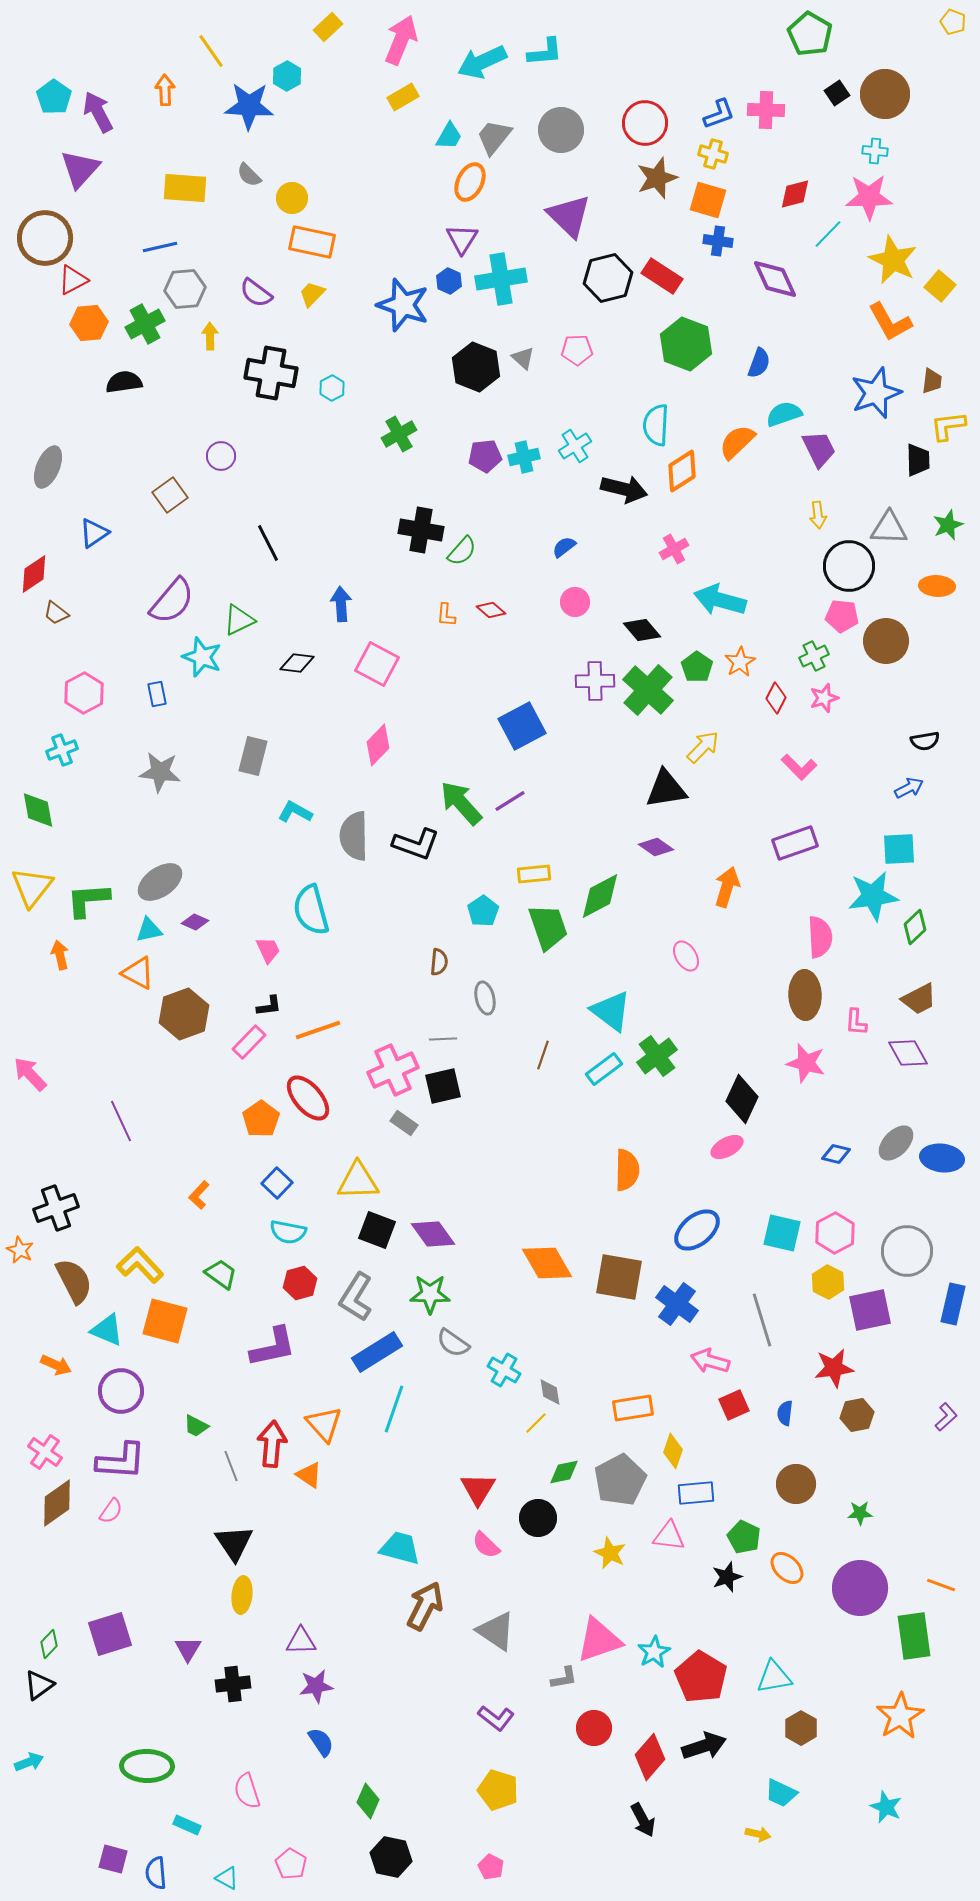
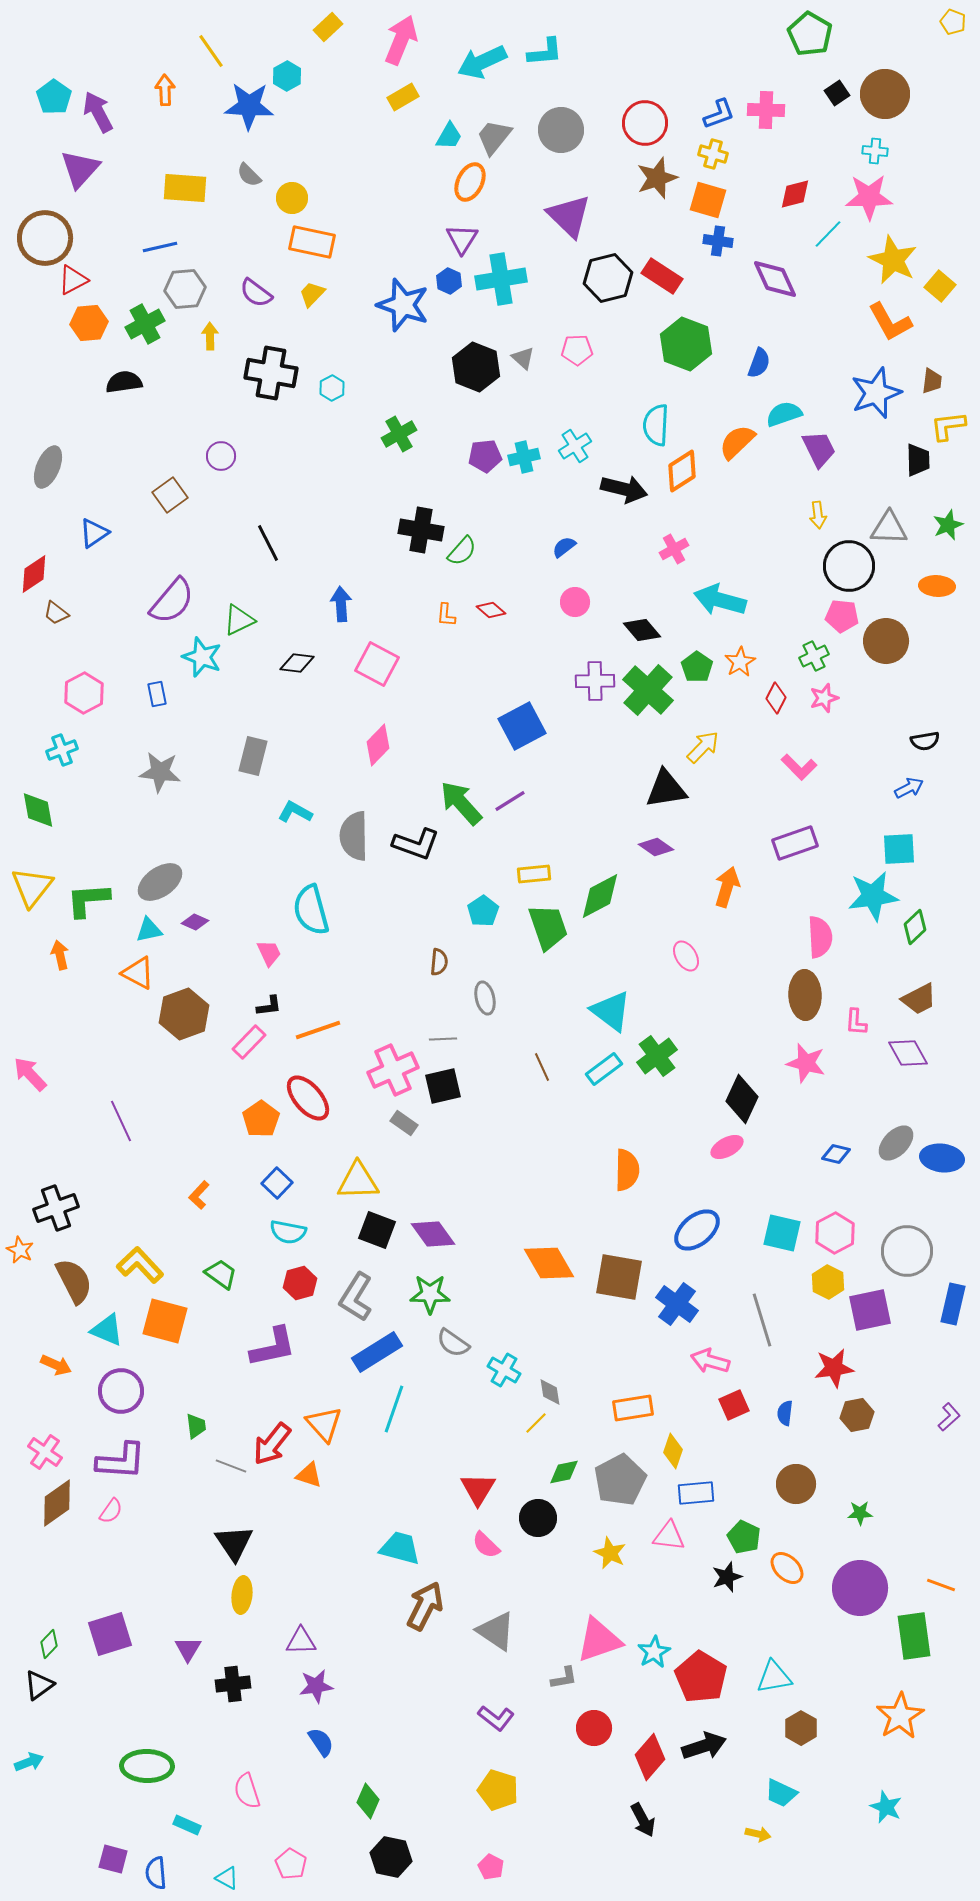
pink trapezoid at (268, 950): moved 1 px right, 3 px down
brown line at (543, 1055): moved 1 px left, 12 px down; rotated 44 degrees counterclockwise
orange diamond at (547, 1263): moved 2 px right
purple L-shape at (946, 1417): moved 3 px right
green trapezoid at (196, 1426): rotated 124 degrees counterclockwise
red arrow at (272, 1444): rotated 147 degrees counterclockwise
gray line at (231, 1466): rotated 48 degrees counterclockwise
orange triangle at (309, 1475): rotated 16 degrees counterclockwise
